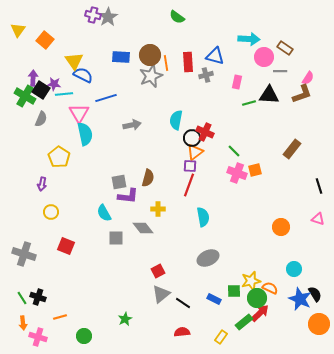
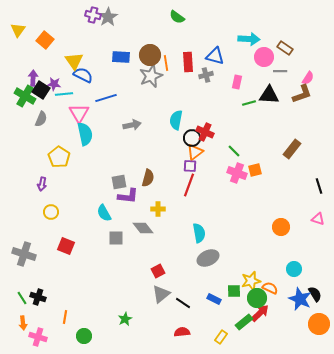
cyan semicircle at (203, 217): moved 4 px left, 16 px down
orange line at (60, 317): moved 5 px right; rotated 64 degrees counterclockwise
